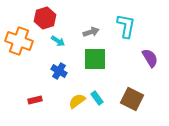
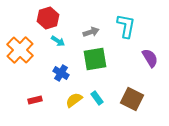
red hexagon: moved 3 px right
orange cross: moved 1 px right, 9 px down; rotated 24 degrees clockwise
green square: rotated 10 degrees counterclockwise
blue cross: moved 2 px right, 2 px down
yellow semicircle: moved 3 px left, 1 px up
